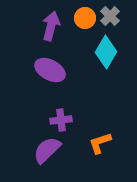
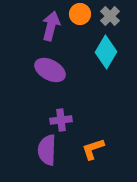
orange circle: moved 5 px left, 4 px up
orange L-shape: moved 7 px left, 6 px down
purple semicircle: rotated 44 degrees counterclockwise
